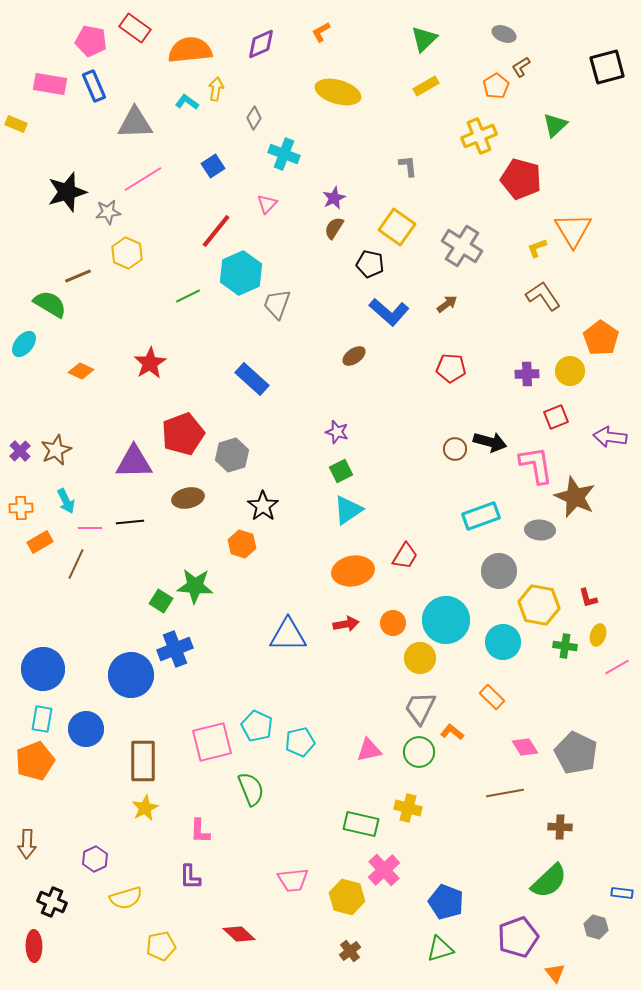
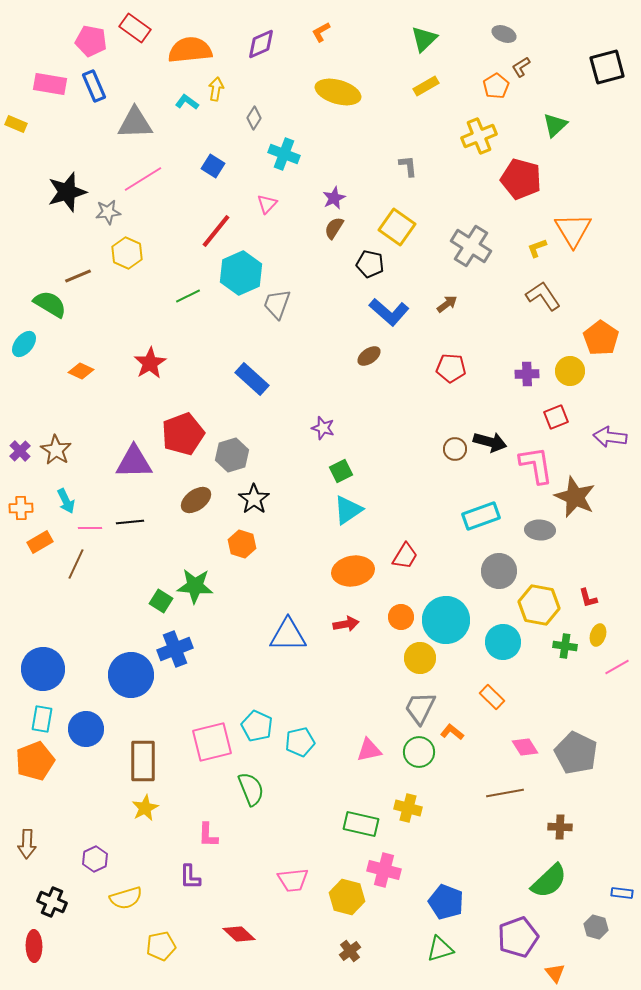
blue square at (213, 166): rotated 25 degrees counterclockwise
gray cross at (462, 246): moved 9 px right
brown ellipse at (354, 356): moved 15 px right
purple star at (337, 432): moved 14 px left, 4 px up
brown star at (56, 450): rotated 16 degrees counterclockwise
brown ellipse at (188, 498): moved 8 px right, 2 px down; rotated 24 degrees counterclockwise
black star at (263, 506): moved 9 px left, 7 px up
orange circle at (393, 623): moved 8 px right, 6 px up
pink L-shape at (200, 831): moved 8 px right, 4 px down
pink cross at (384, 870): rotated 32 degrees counterclockwise
